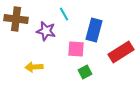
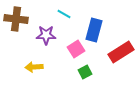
cyan line: rotated 32 degrees counterclockwise
purple star: moved 4 px down; rotated 12 degrees counterclockwise
pink square: rotated 36 degrees counterclockwise
